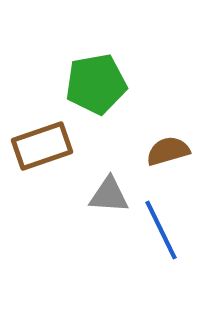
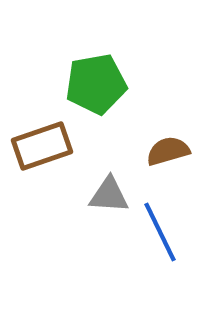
blue line: moved 1 px left, 2 px down
